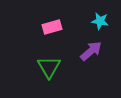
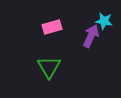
cyan star: moved 4 px right
purple arrow: moved 15 px up; rotated 25 degrees counterclockwise
